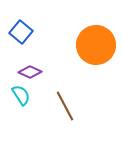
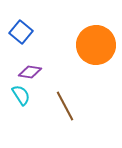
purple diamond: rotated 15 degrees counterclockwise
